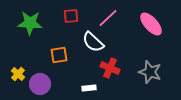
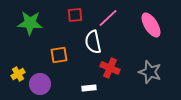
red square: moved 4 px right, 1 px up
pink ellipse: moved 1 px down; rotated 10 degrees clockwise
white semicircle: rotated 35 degrees clockwise
yellow cross: rotated 16 degrees clockwise
